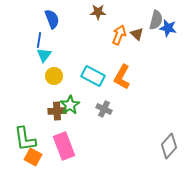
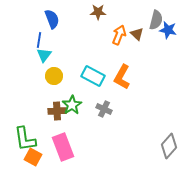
blue star: moved 2 px down
green star: moved 2 px right
pink rectangle: moved 1 px left, 1 px down
